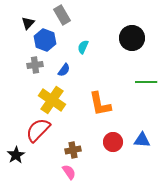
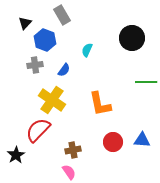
black triangle: moved 3 px left
cyan semicircle: moved 4 px right, 3 px down
